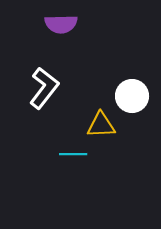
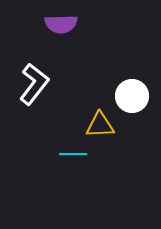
white L-shape: moved 10 px left, 4 px up
yellow triangle: moved 1 px left
